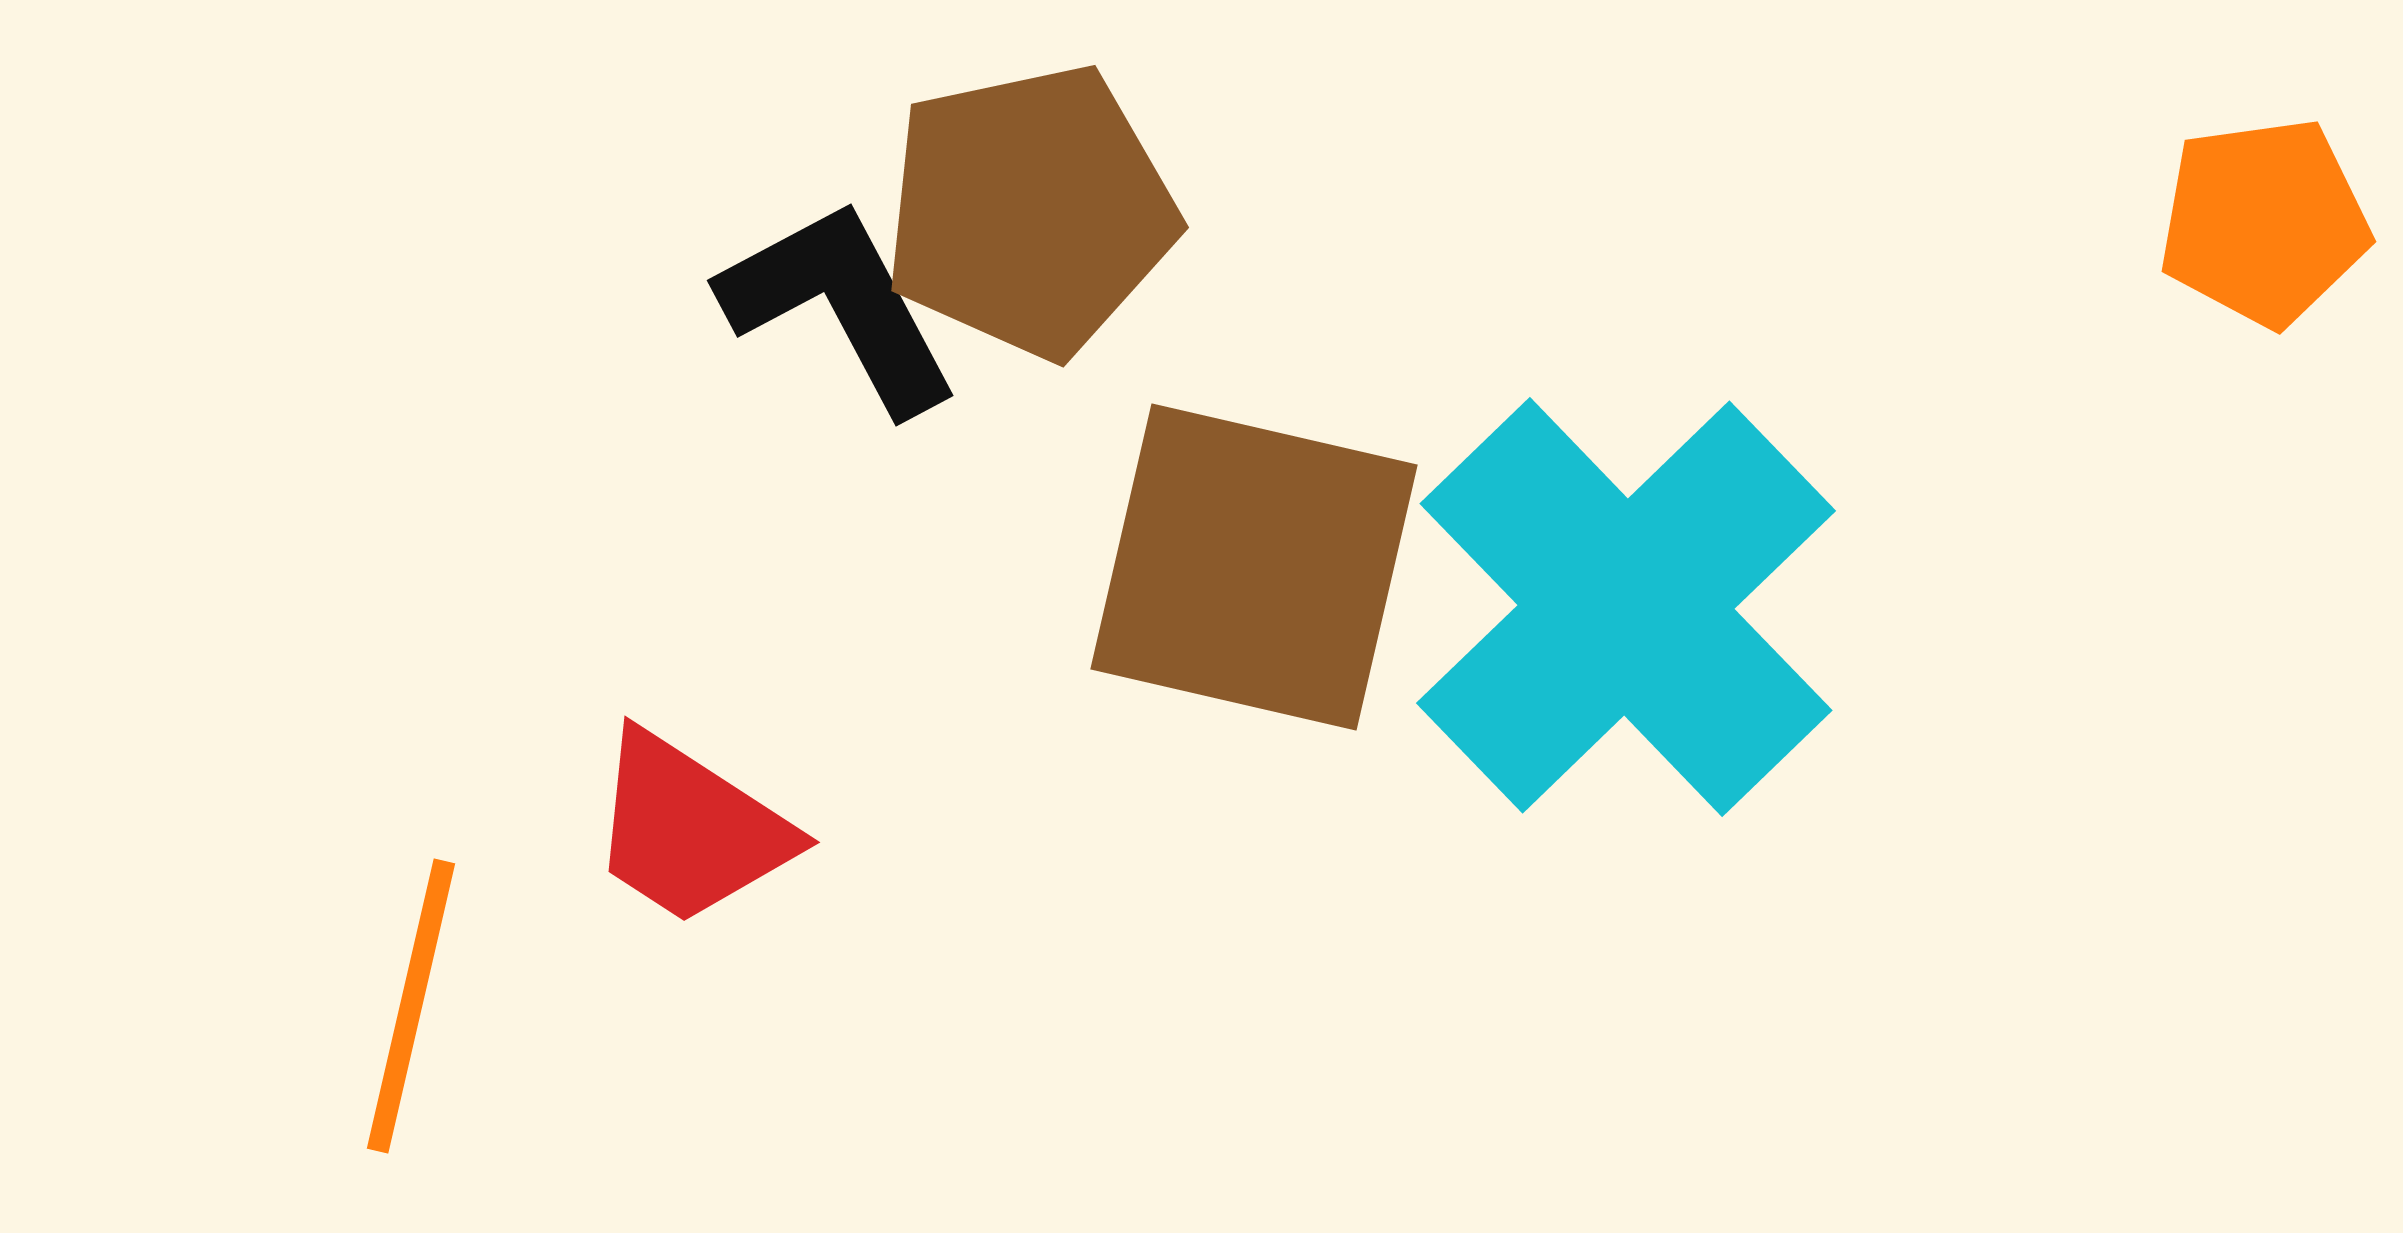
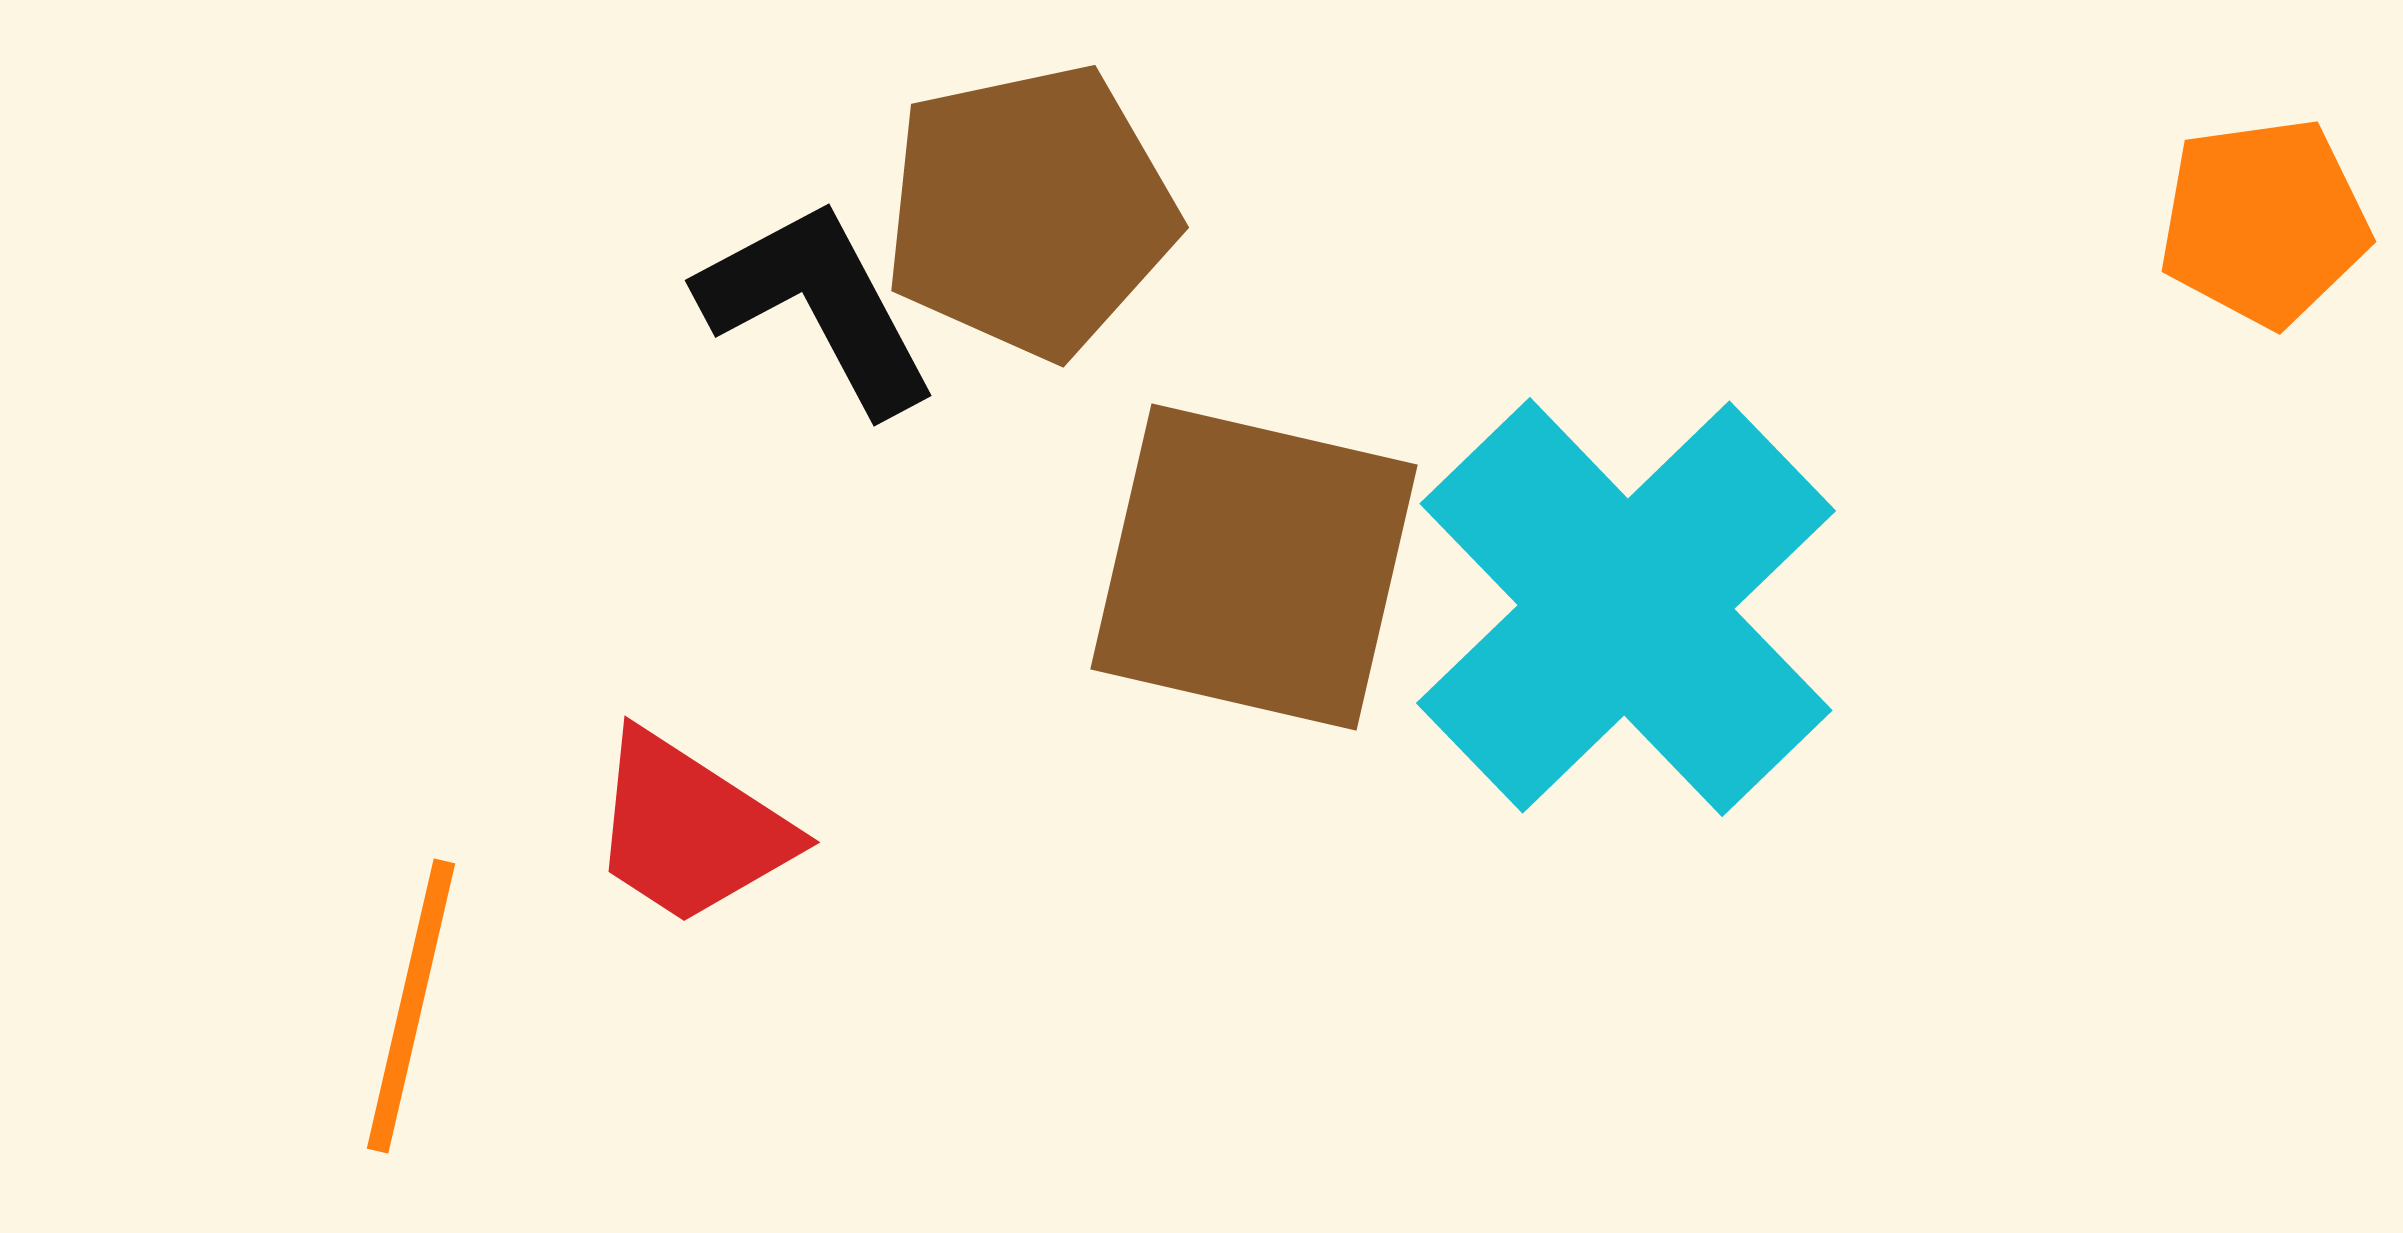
black L-shape: moved 22 px left
